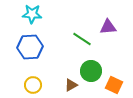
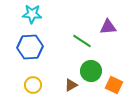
green line: moved 2 px down
